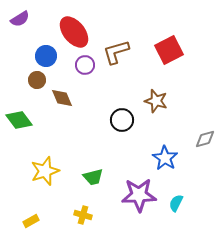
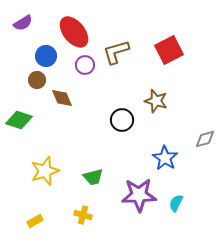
purple semicircle: moved 3 px right, 4 px down
green diamond: rotated 36 degrees counterclockwise
yellow rectangle: moved 4 px right
